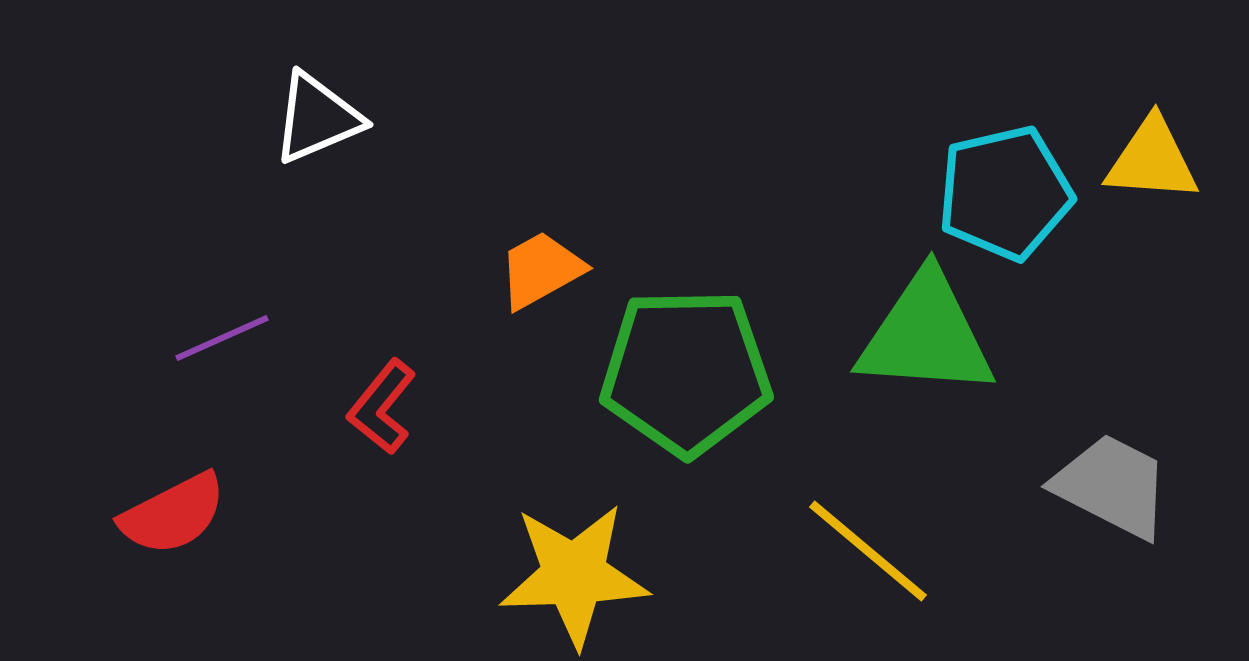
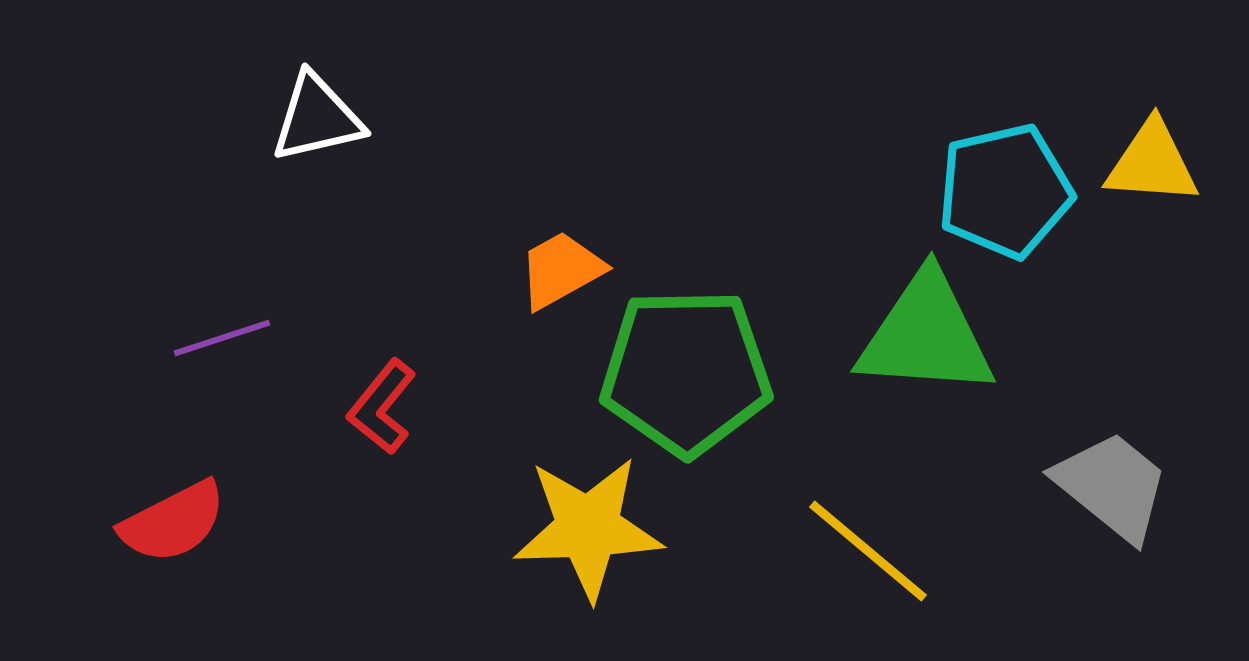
white triangle: rotated 10 degrees clockwise
yellow triangle: moved 3 px down
cyan pentagon: moved 2 px up
orange trapezoid: moved 20 px right
purple line: rotated 6 degrees clockwise
gray trapezoid: rotated 12 degrees clockwise
red semicircle: moved 8 px down
yellow star: moved 14 px right, 47 px up
